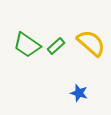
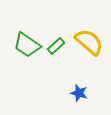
yellow semicircle: moved 2 px left, 1 px up
